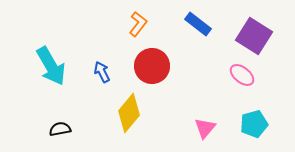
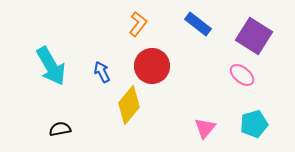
yellow diamond: moved 8 px up
